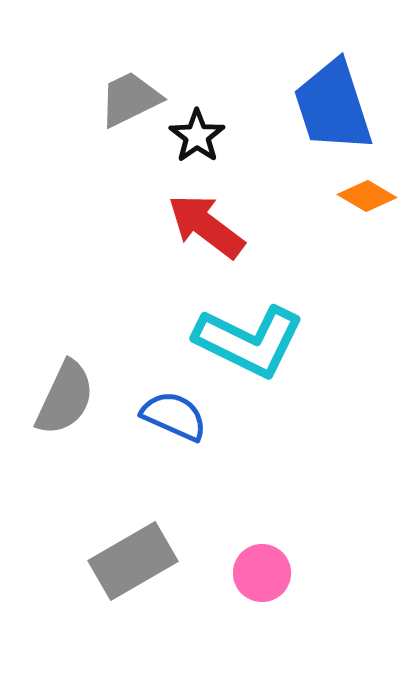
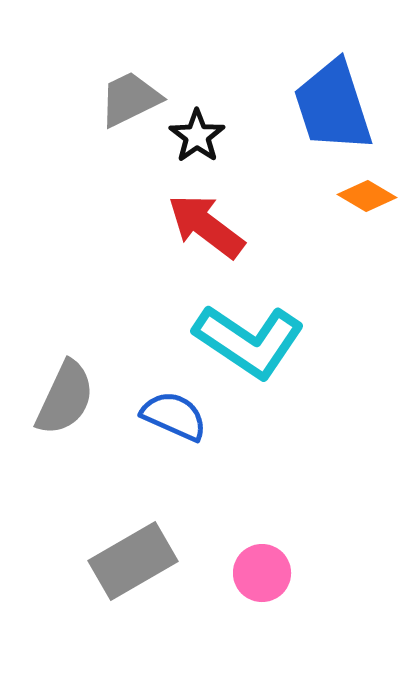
cyan L-shape: rotated 8 degrees clockwise
